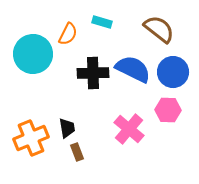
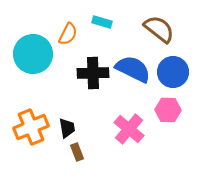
orange cross: moved 11 px up
